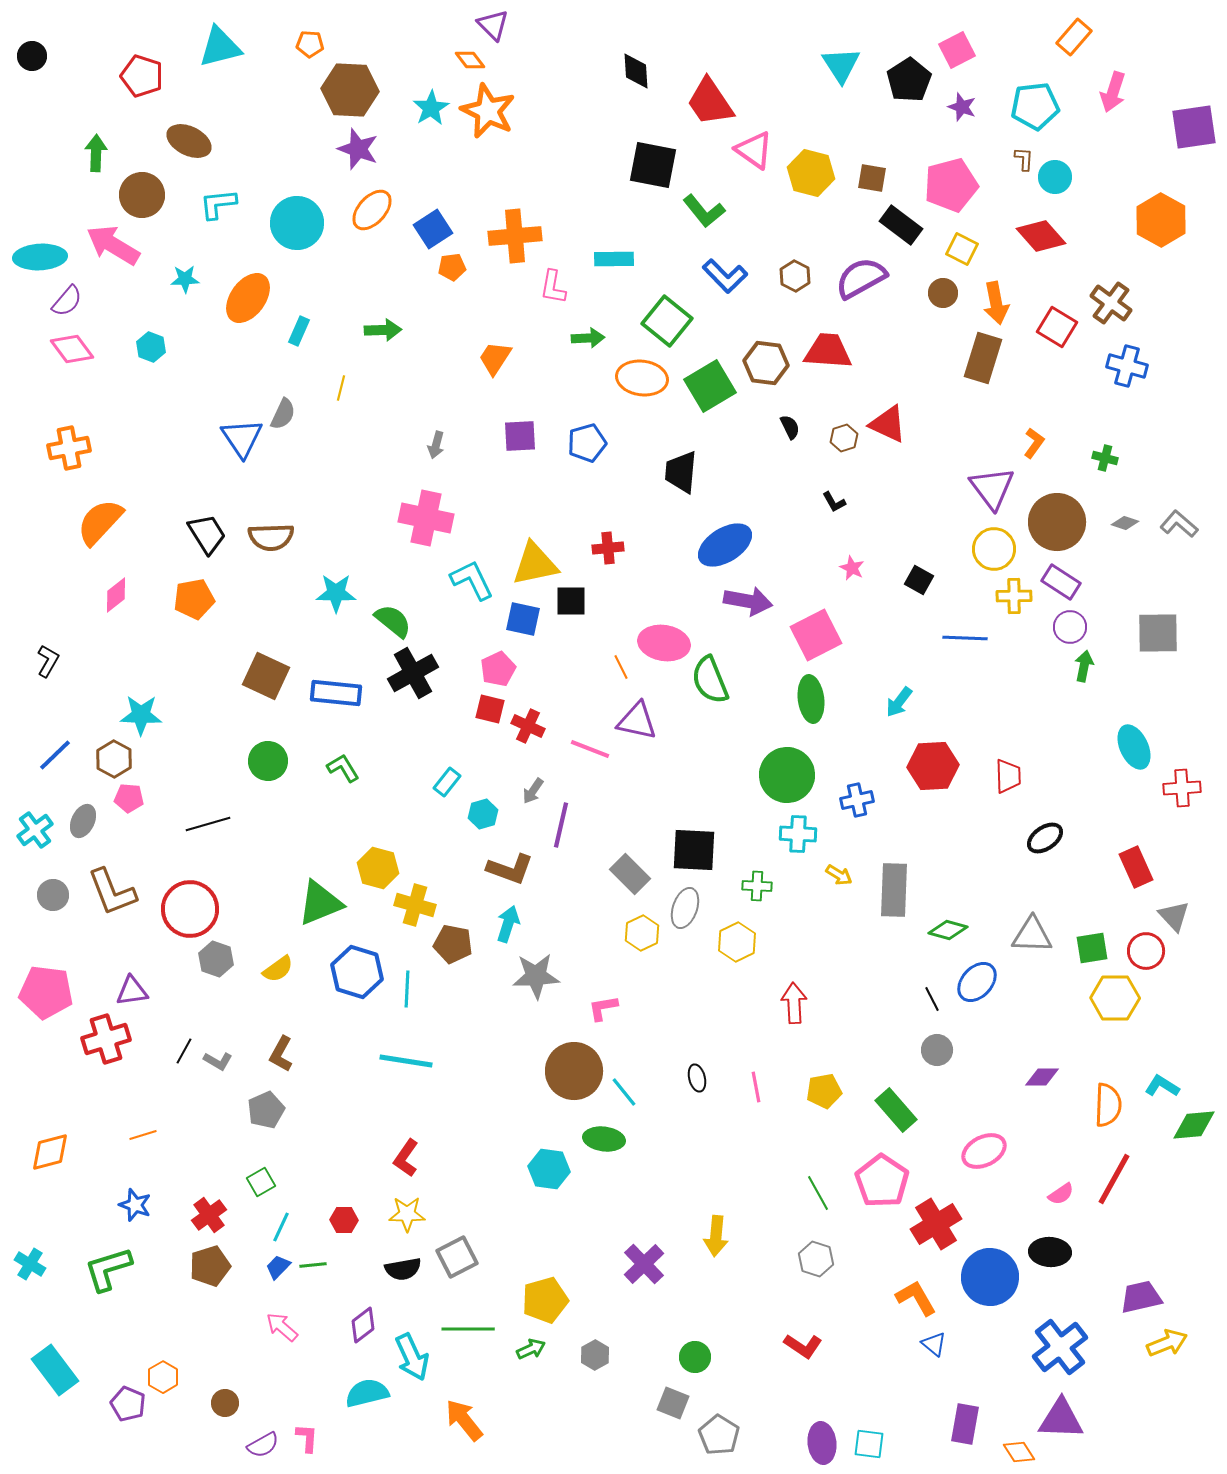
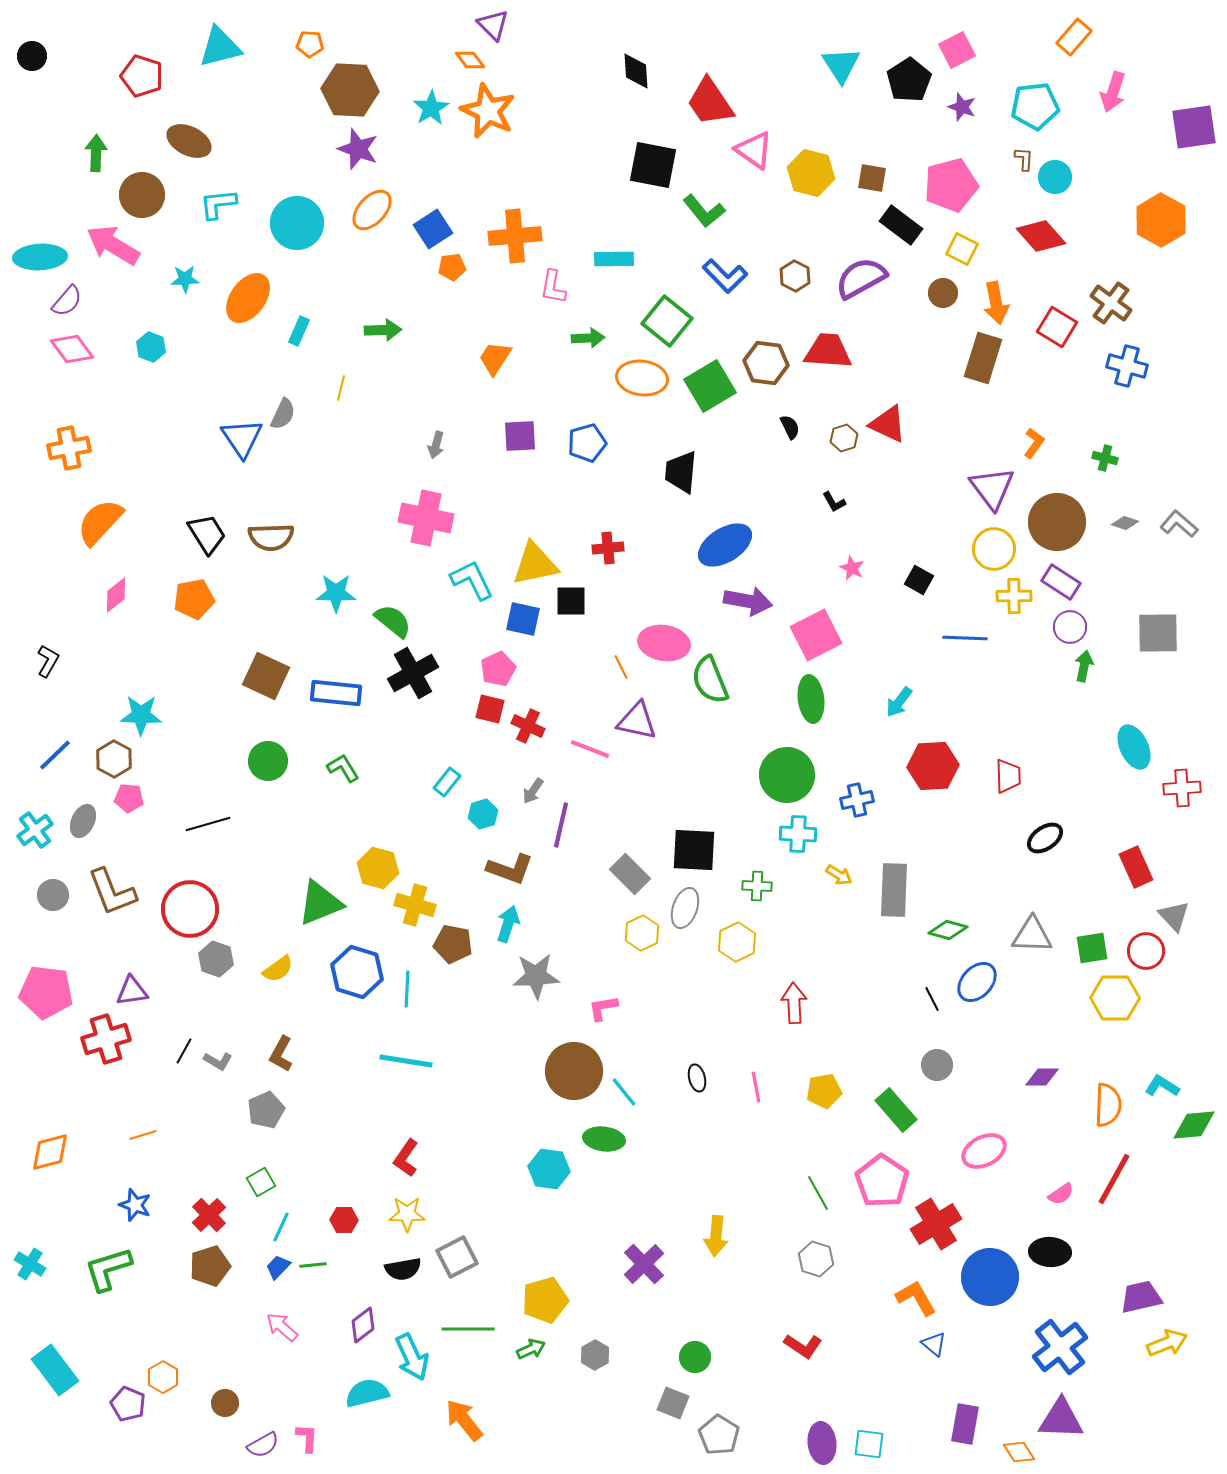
gray circle at (937, 1050): moved 15 px down
red cross at (209, 1215): rotated 8 degrees counterclockwise
